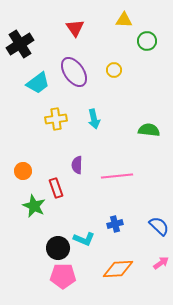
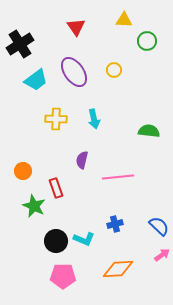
red triangle: moved 1 px right, 1 px up
cyan trapezoid: moved 2 px left, 3 px up
yellow cross: rotated 10 degrees clockwise
green semicircle: moved 1 px down
purple semicircle: moved 5 px right, 5 px up; rotated 12 degrees clockwise
pink line: moved 1 px right, 1 px down
black circle: moved 2 px left, 7 px up
pink arrow: moved 1 px right, 8 px up
